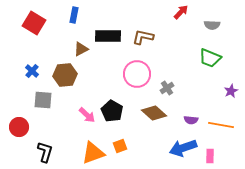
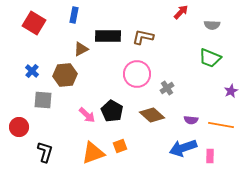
brown diamond: moved 2 px left, 2 px down
